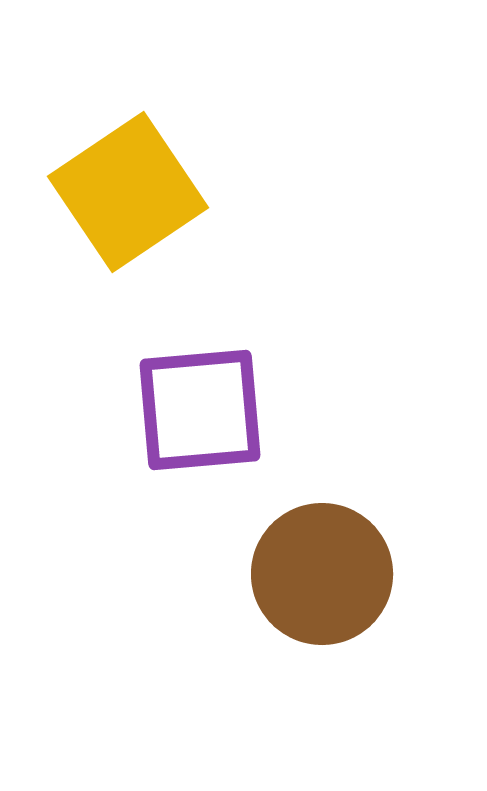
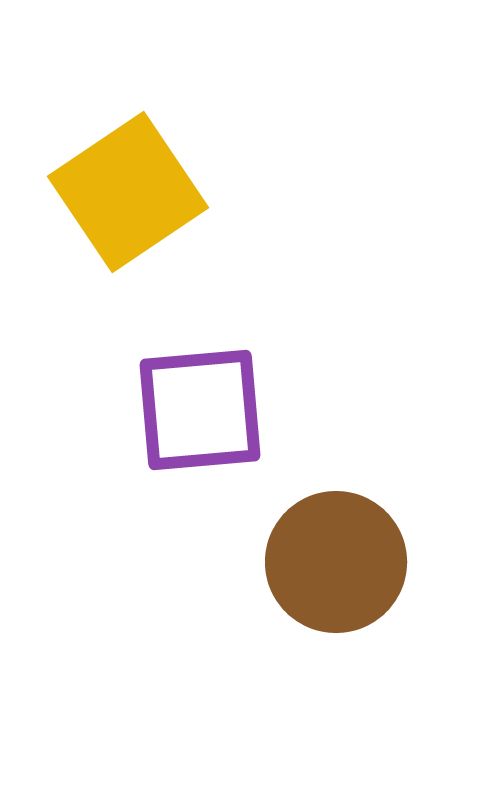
brown circle: moved 14 px right, 12 px up
